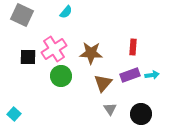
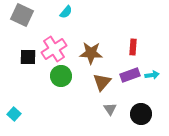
brown triangle: moved 1 px left, 1 px up
